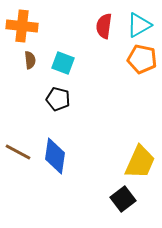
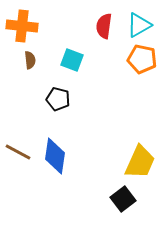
cyan square: moved 9 px right, 3 px up
